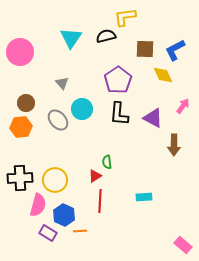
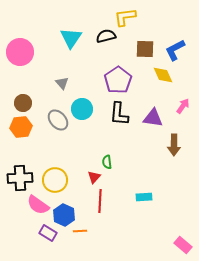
brown circle: moved 3 px left
purple triangle: rotated 20 degrees counterclockwise
red triangle: moved 1 px left, 1 px down; rotated 16 degrees counterclockwise
pink semicircle: rotated 110 degrees clockwise
